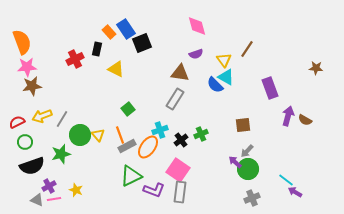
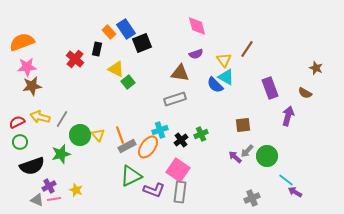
orange semicircle at (22, 42): rotated 90 degrees counterclockwise
red cross at (75, 59): rotated 24 degrees counterclockwise
brown star at (316, 68): rotated 16 degrees clockwise
gray rectangle at (175, 99): rotated 40 degrees clockwise
green square at (128, 109): moved 27 px up
yellow arrow at (42, 116): moved 2 px left, 1 px down; rotated 36 degrees clockwise
brown semicircle at (305, 120): moved 27 px up
green circle at (25, 142): moved 5 px left
purple arrow at (235, 162): moved 5 px up
green circle at (248, 169): moved 19 px right, 13 px up
